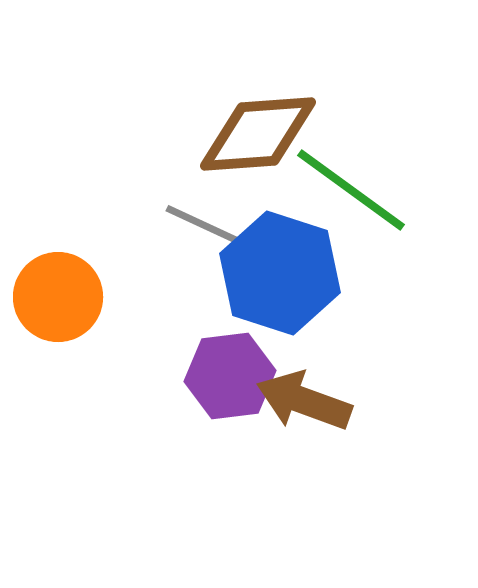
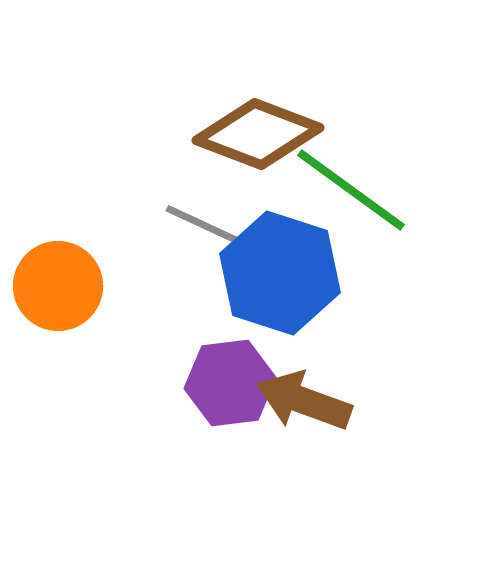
brown diamond: rotated 25 degrees clockwise
orange circle: moved 11 px up
purple hexagon: moved 7 px down
